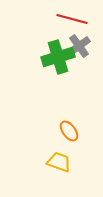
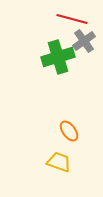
gray cross: moved 5 px right, 5 px up
